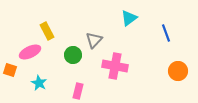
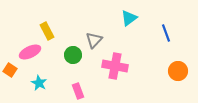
orange square: rotated 16 degrees clockwise
pink rectangle: rotated 35 degrees counterclockwise
